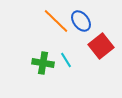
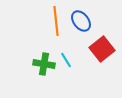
orange line: rotated 40 degrees clockwise
red square: moved 1 px right, 3 px down
green cross: moved 1 px right, 1 px down
